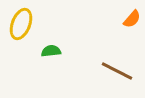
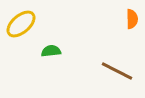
orange semicircle: rotated 42 degrees counterclockwise
yellow ellipse: rotated 28 degrees clockwise
